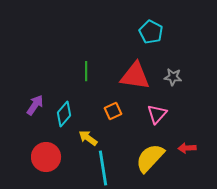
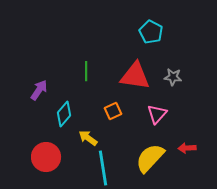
purple arrow: moved 4 px right, 15 px up
